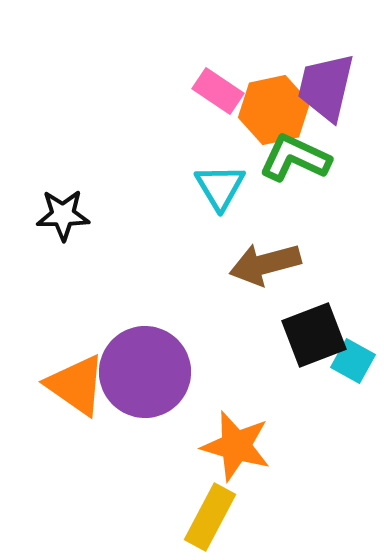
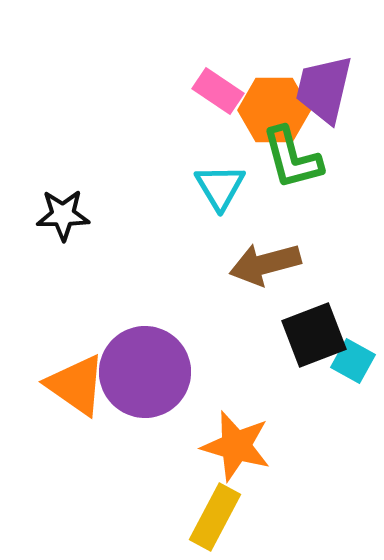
purple trapezoid: moved 2 px left, 2 px down
orange hexagon: rotated 12 degrees clockwise
green L-shape: moved 3 px left; rotated 130 degrees counterclockwise
yellow rectangle: moved 5 px right
